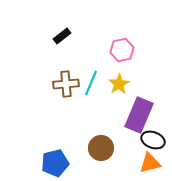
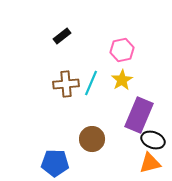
yellow star: moved 3 px right, 4 px up
brown circle: moved 9 px left, 9 px up
blue pentagon: rotated 16 degrees clockwise
